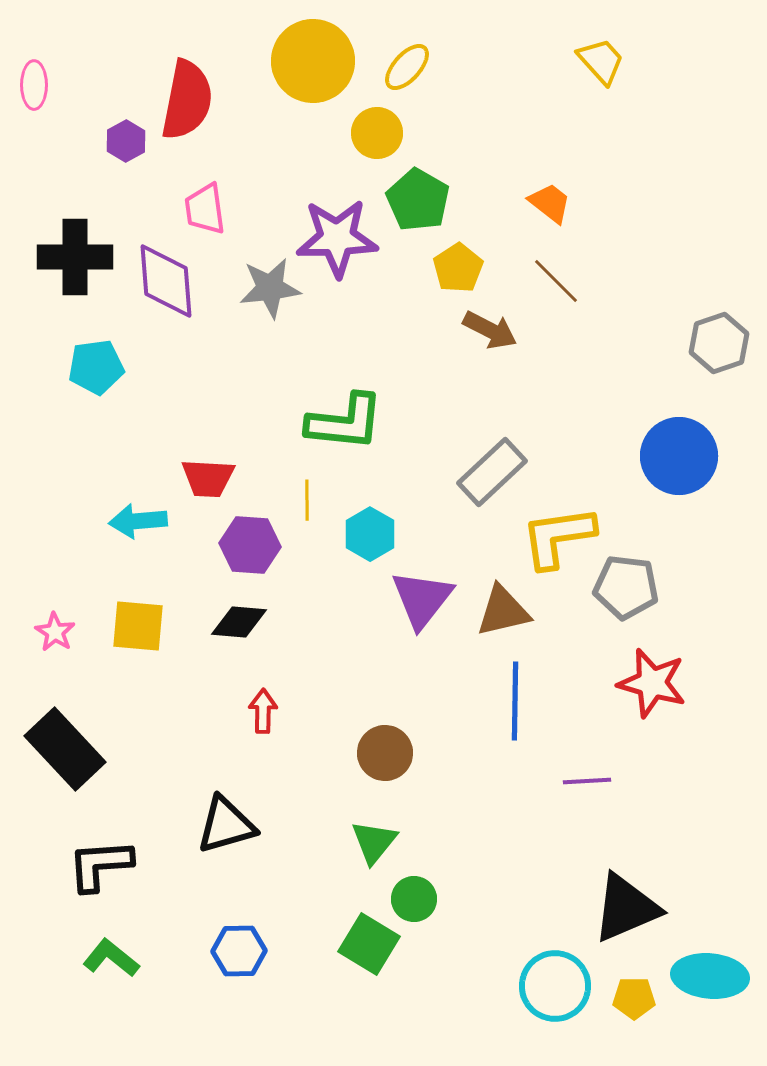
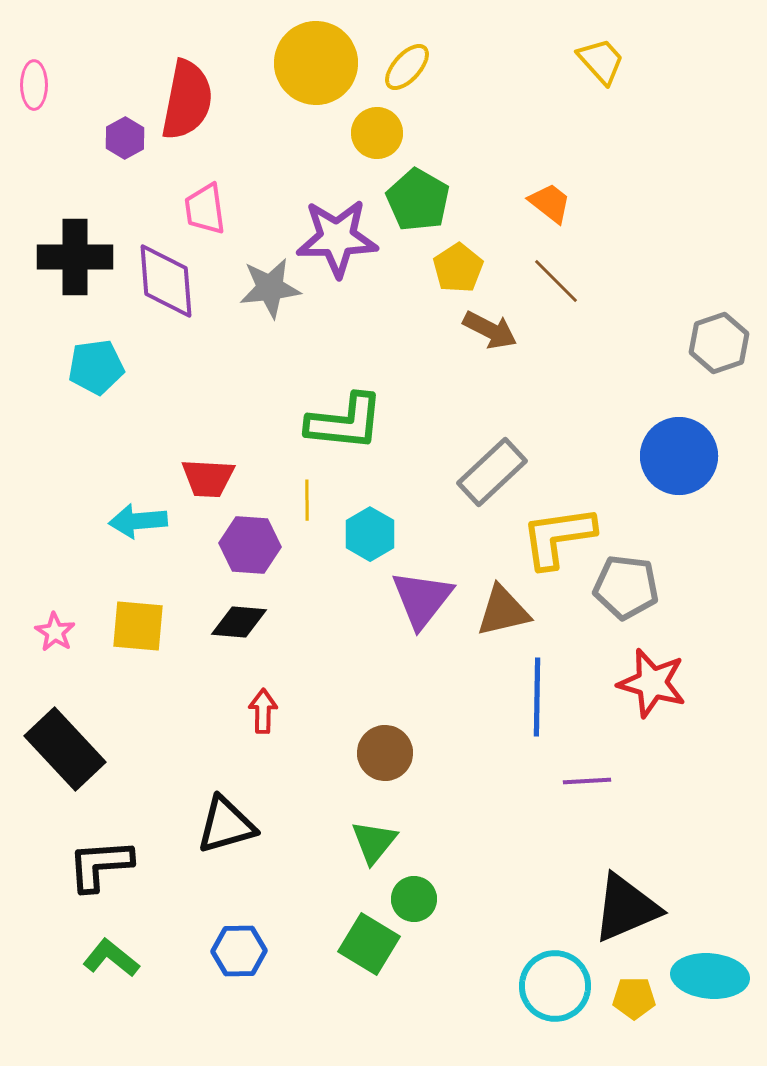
yellow circle at (313, 61): moved 3 px right, 2 px down
purple hexagon at (126, 141): moved 1 px left, 3 px up
blue line at (515, 701): moved 22 px right, 4 px up
